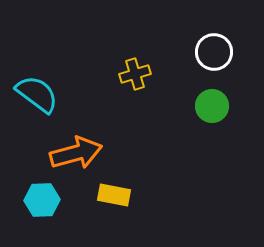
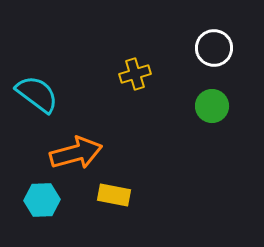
white circle: moved 4 px up
